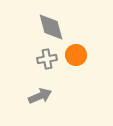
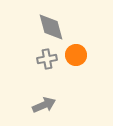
gray arrow: moved 4 px right, 9 px down
